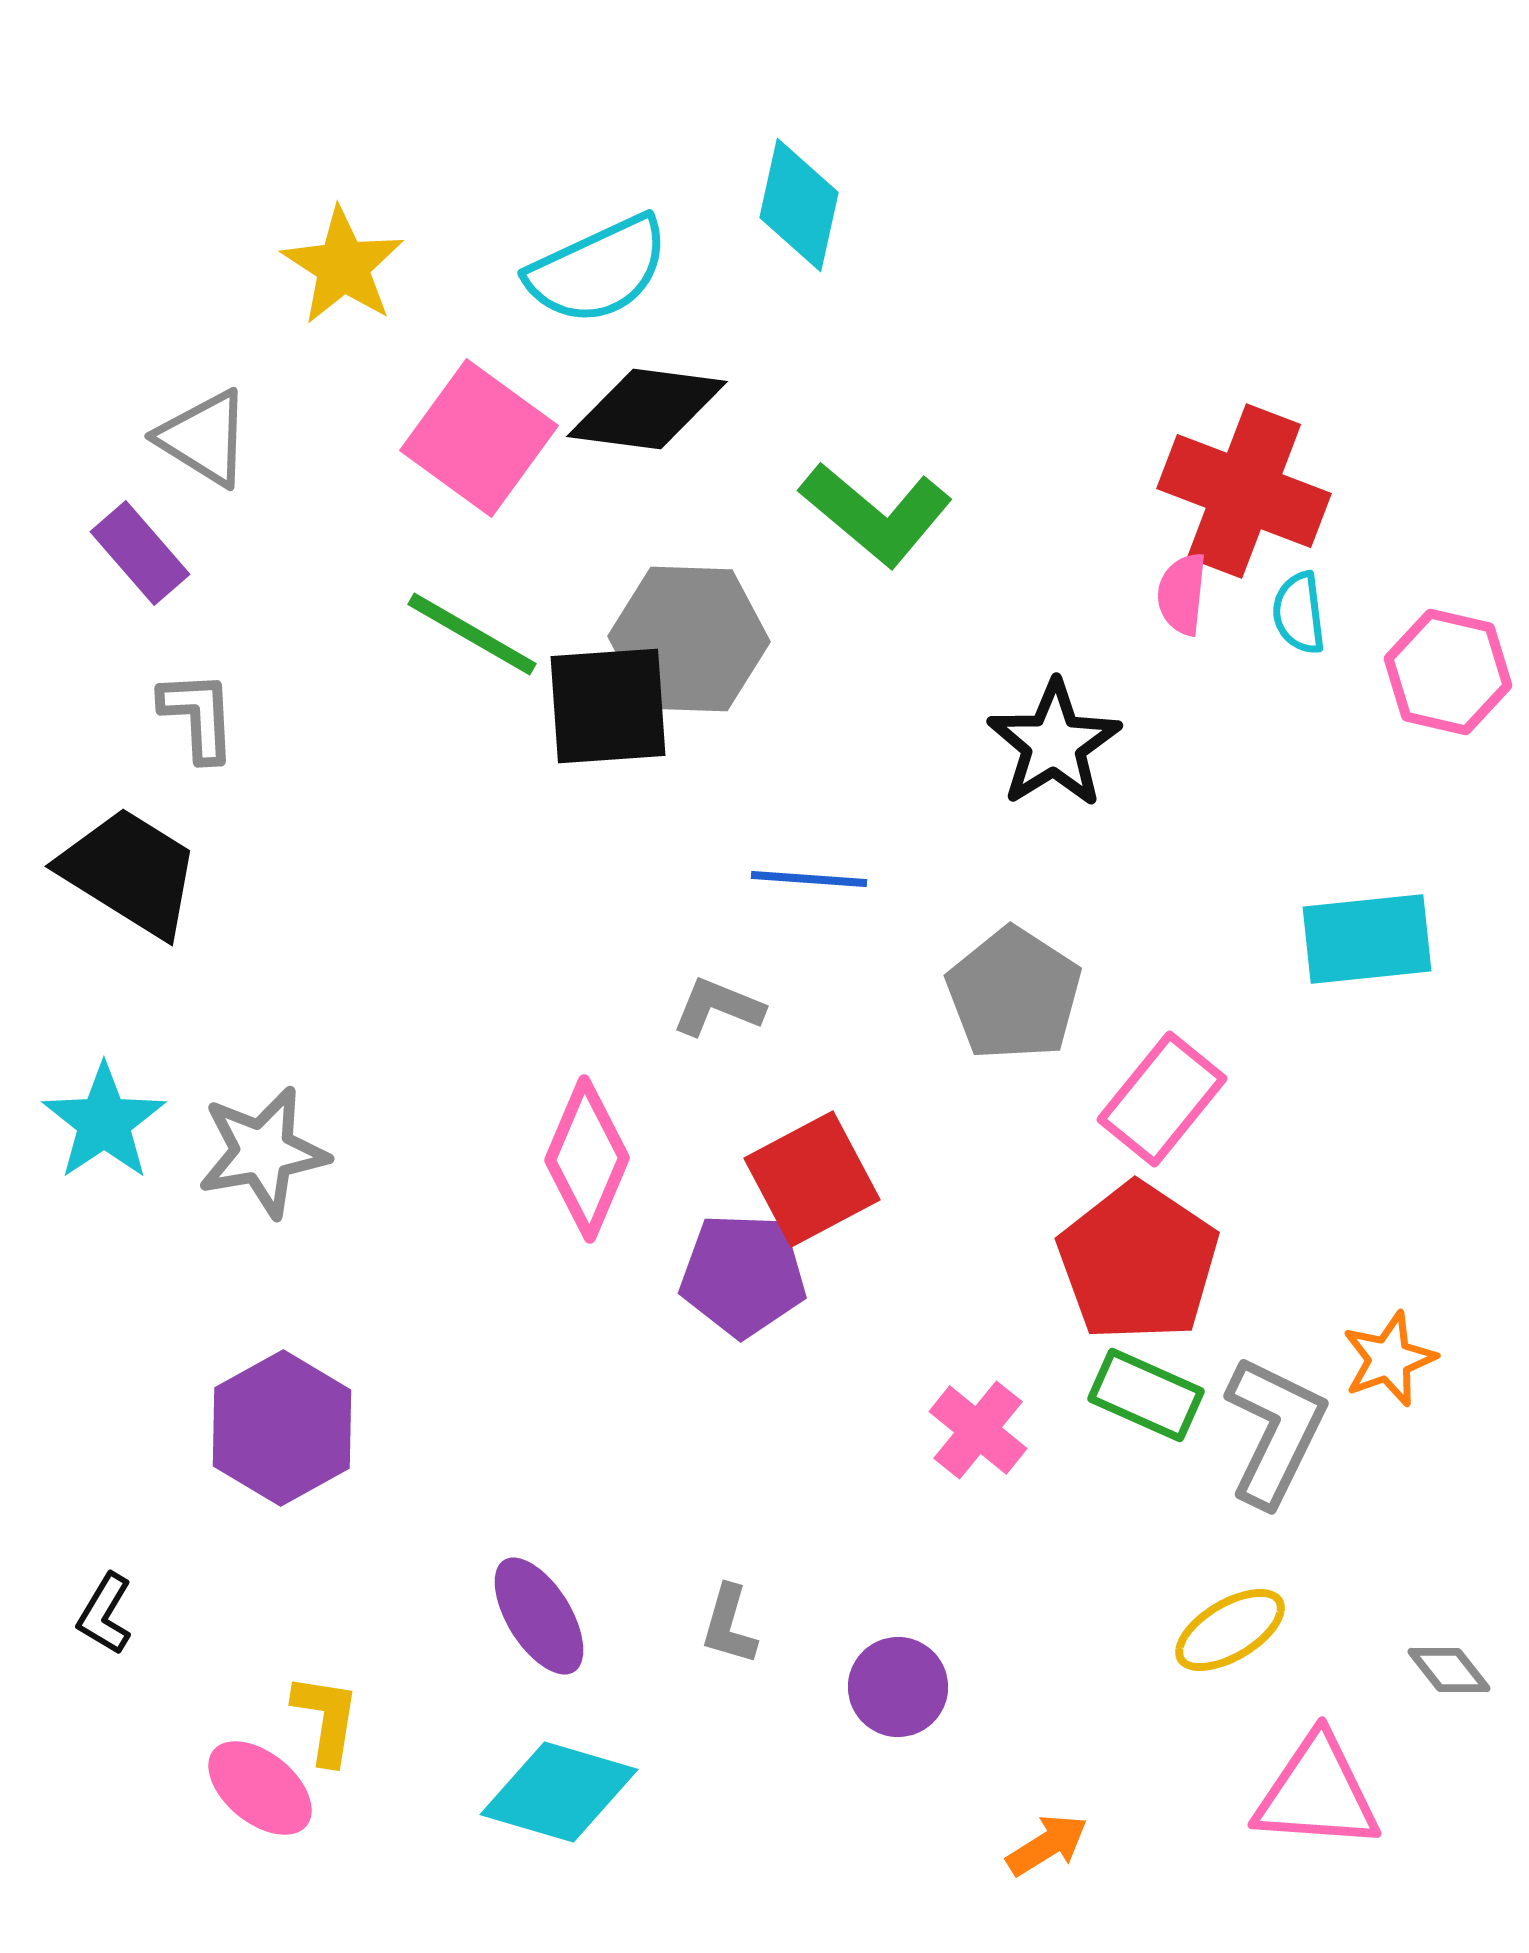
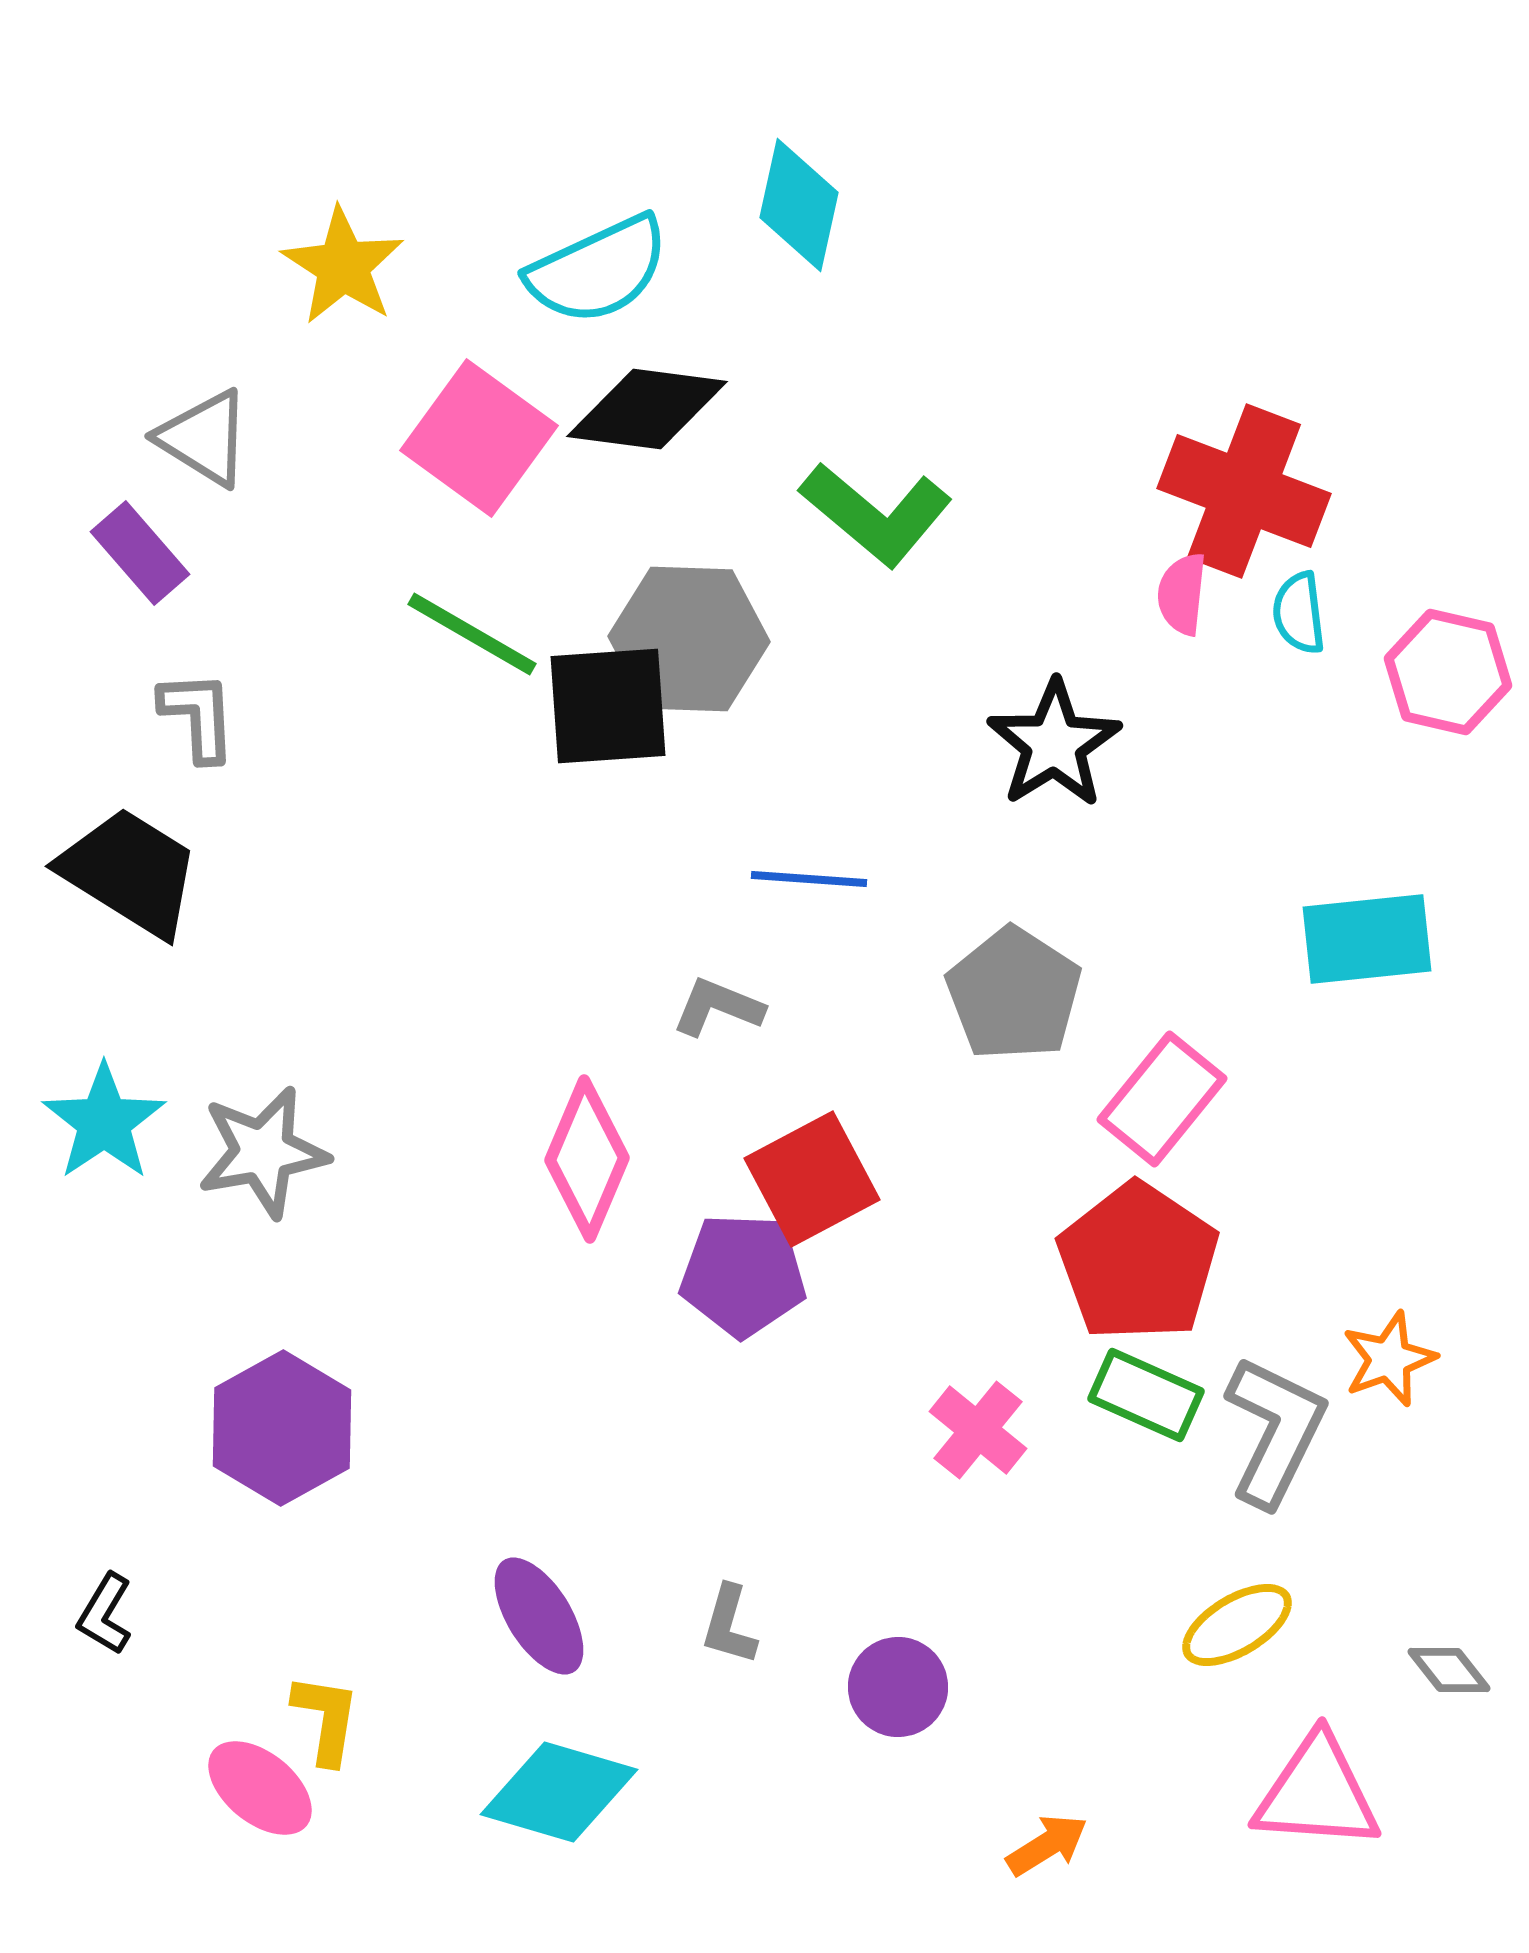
yellow ellipse at (1230, 1630): moved 7 px right, 5 px up
